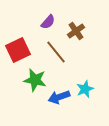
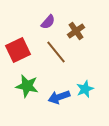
green star: moved 8 px left, 6 px down
